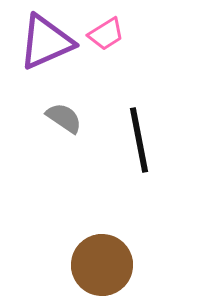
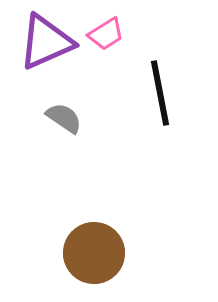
black line: moved 21 px right, 47 px up
brown circle: moved 8 px left, 12 px up
